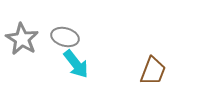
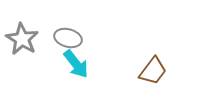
gray ellipse: moved 3 px right, 1 px down
brown trapezoid: rotated 16 degrees clockwise
